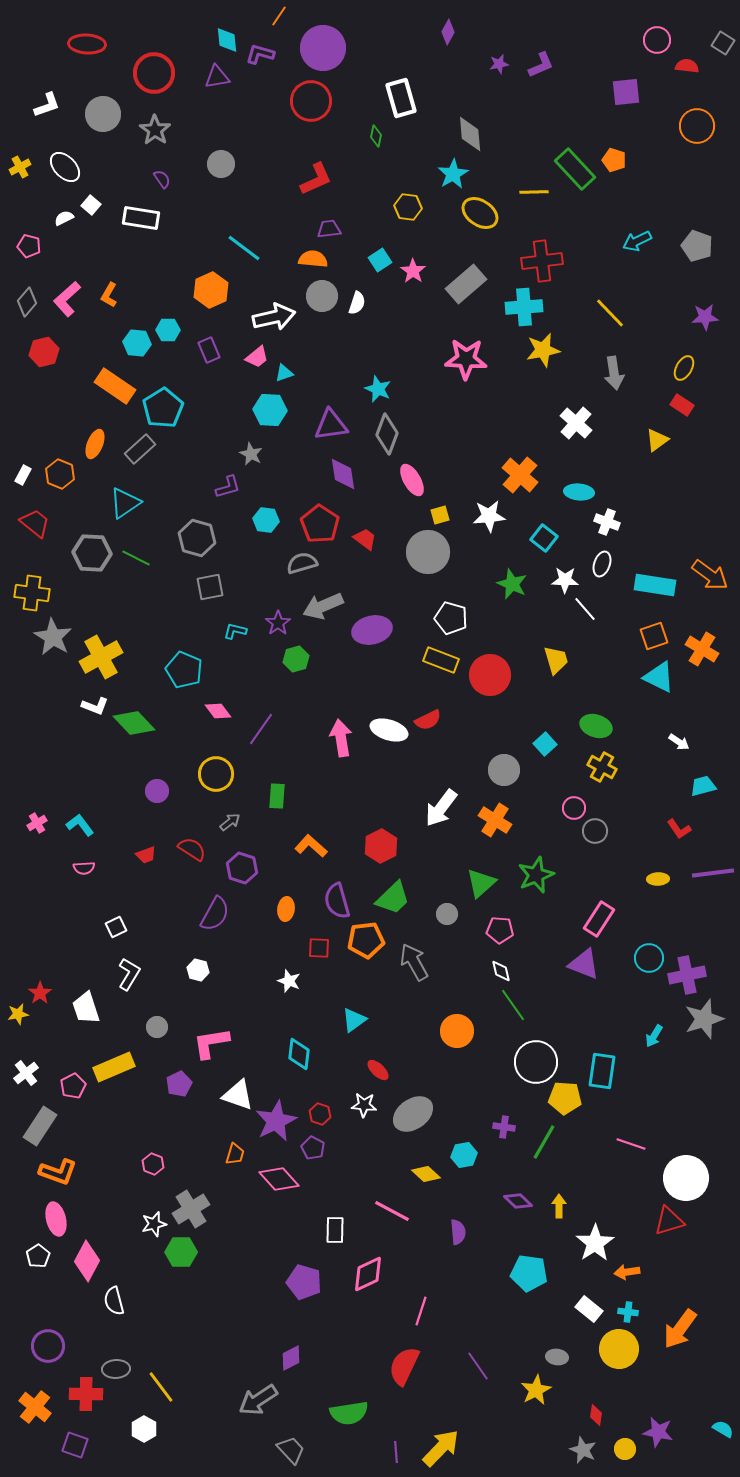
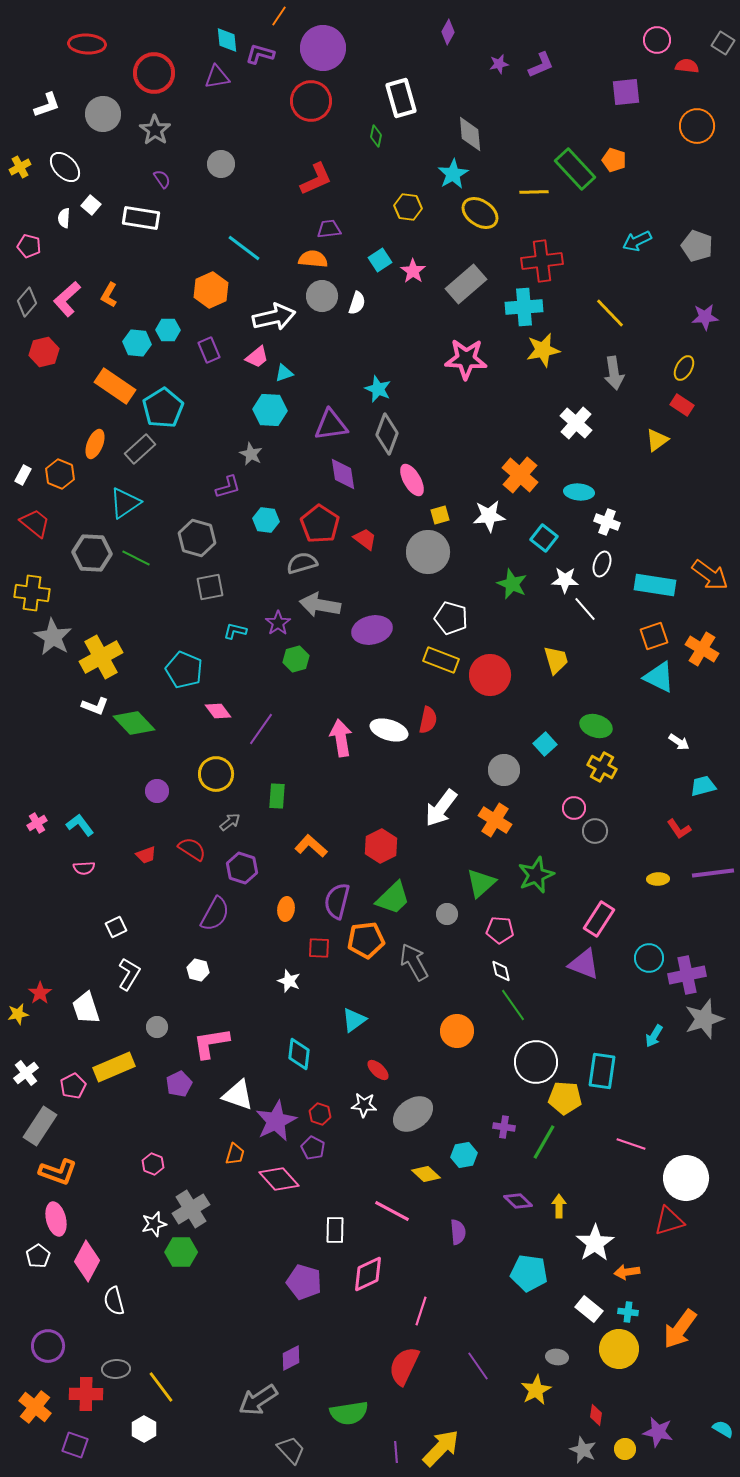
white semicircle at (64, 218): rotated 60 degrees counterclockwise
gray arrow at (323, 606): moved 3 px left, 1 px up; rotated 33 degrees clockwise
red semicircle at (428, 720): rotated 52 degrees counterclockwise
purple semicircle at (337, 901): rotated 30 degrees clockwise
